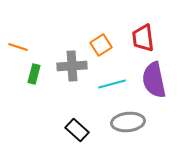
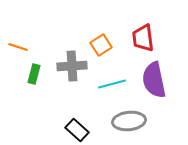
gray ellipse: moved 1 px right, 1 px up
